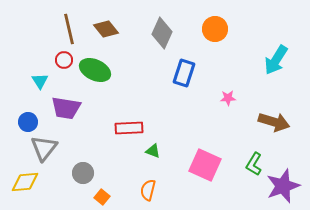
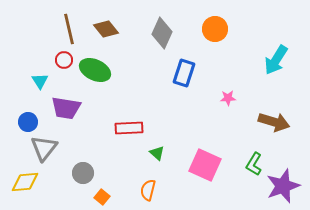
green triangle: moved 4 px right, 2 px down; rotated 21 degrees clockwise
